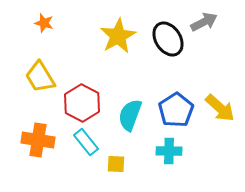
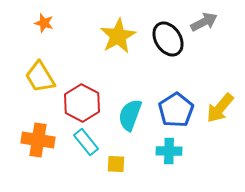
yellow arrow: rotated 88 degrees clockwise
